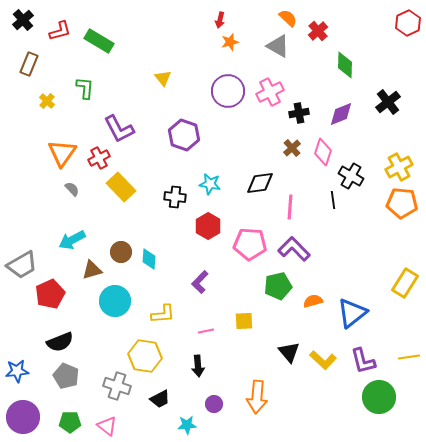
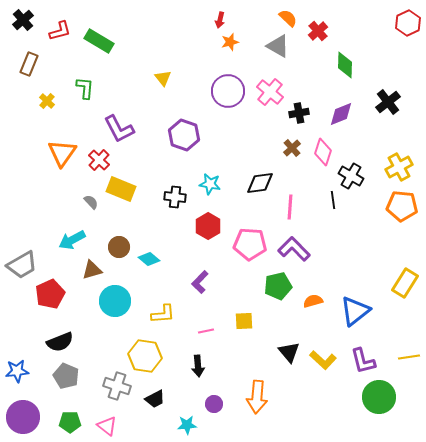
pink cross at (270, 92): rotated 24 degrees counterclockwise
red cross at (99, 158): moved 2 px down; rotated 20 degrees counterclockwise
yellow rectangle at (121, 187): moved 2 px down; rotated 24 degrees counterclockwise
gray semicircle at (72, 189): moved 19 px right, 13 px down
orange pentagon at (402, 203): moved 3 px down
brown circle at (121, 252): moved 2 px left, 5 px up
cyan diamond at (149, 259): rotated 55 degrees counterclockwise
blue triangle at (352, 313): moved 3 px right, 2 px up
black trapezoid at (160, 399): moved 5 px left
